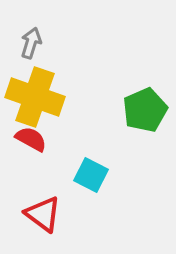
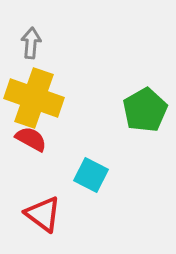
gray arrow: rotated 12 degrees counterclockwise
yellow cross: moved 1 px left, 1 px down
green pentagon: rotated 6 degrees counterclockwise
